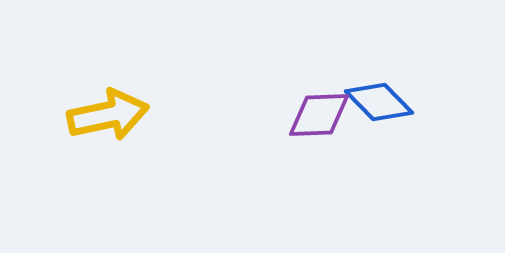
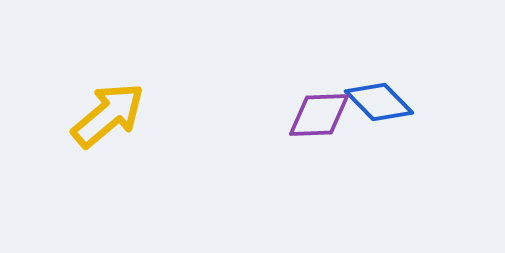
yellow arrow: rotated 28 degrees counterclockwise
